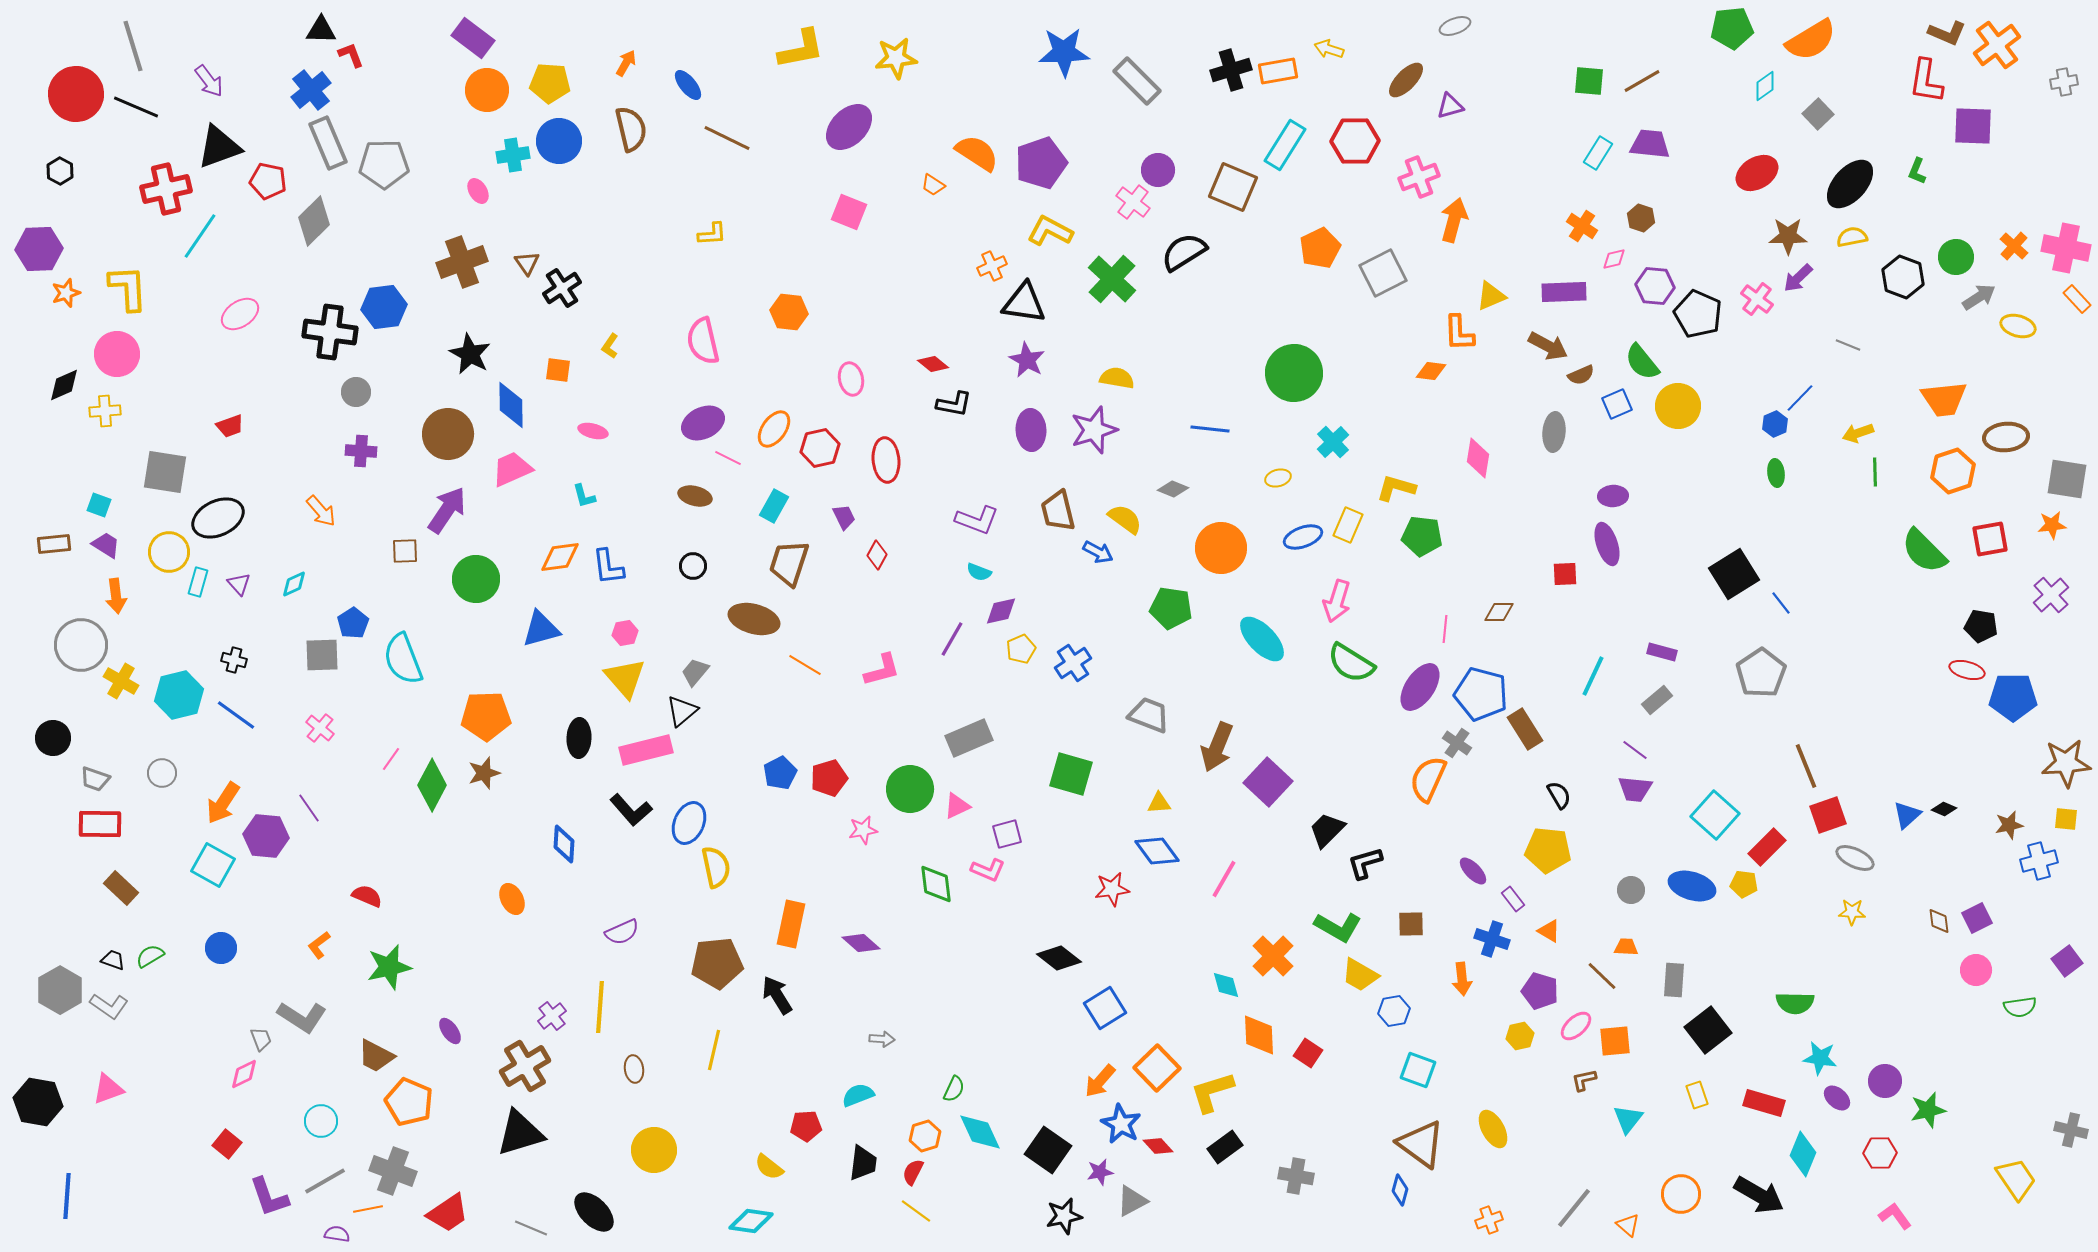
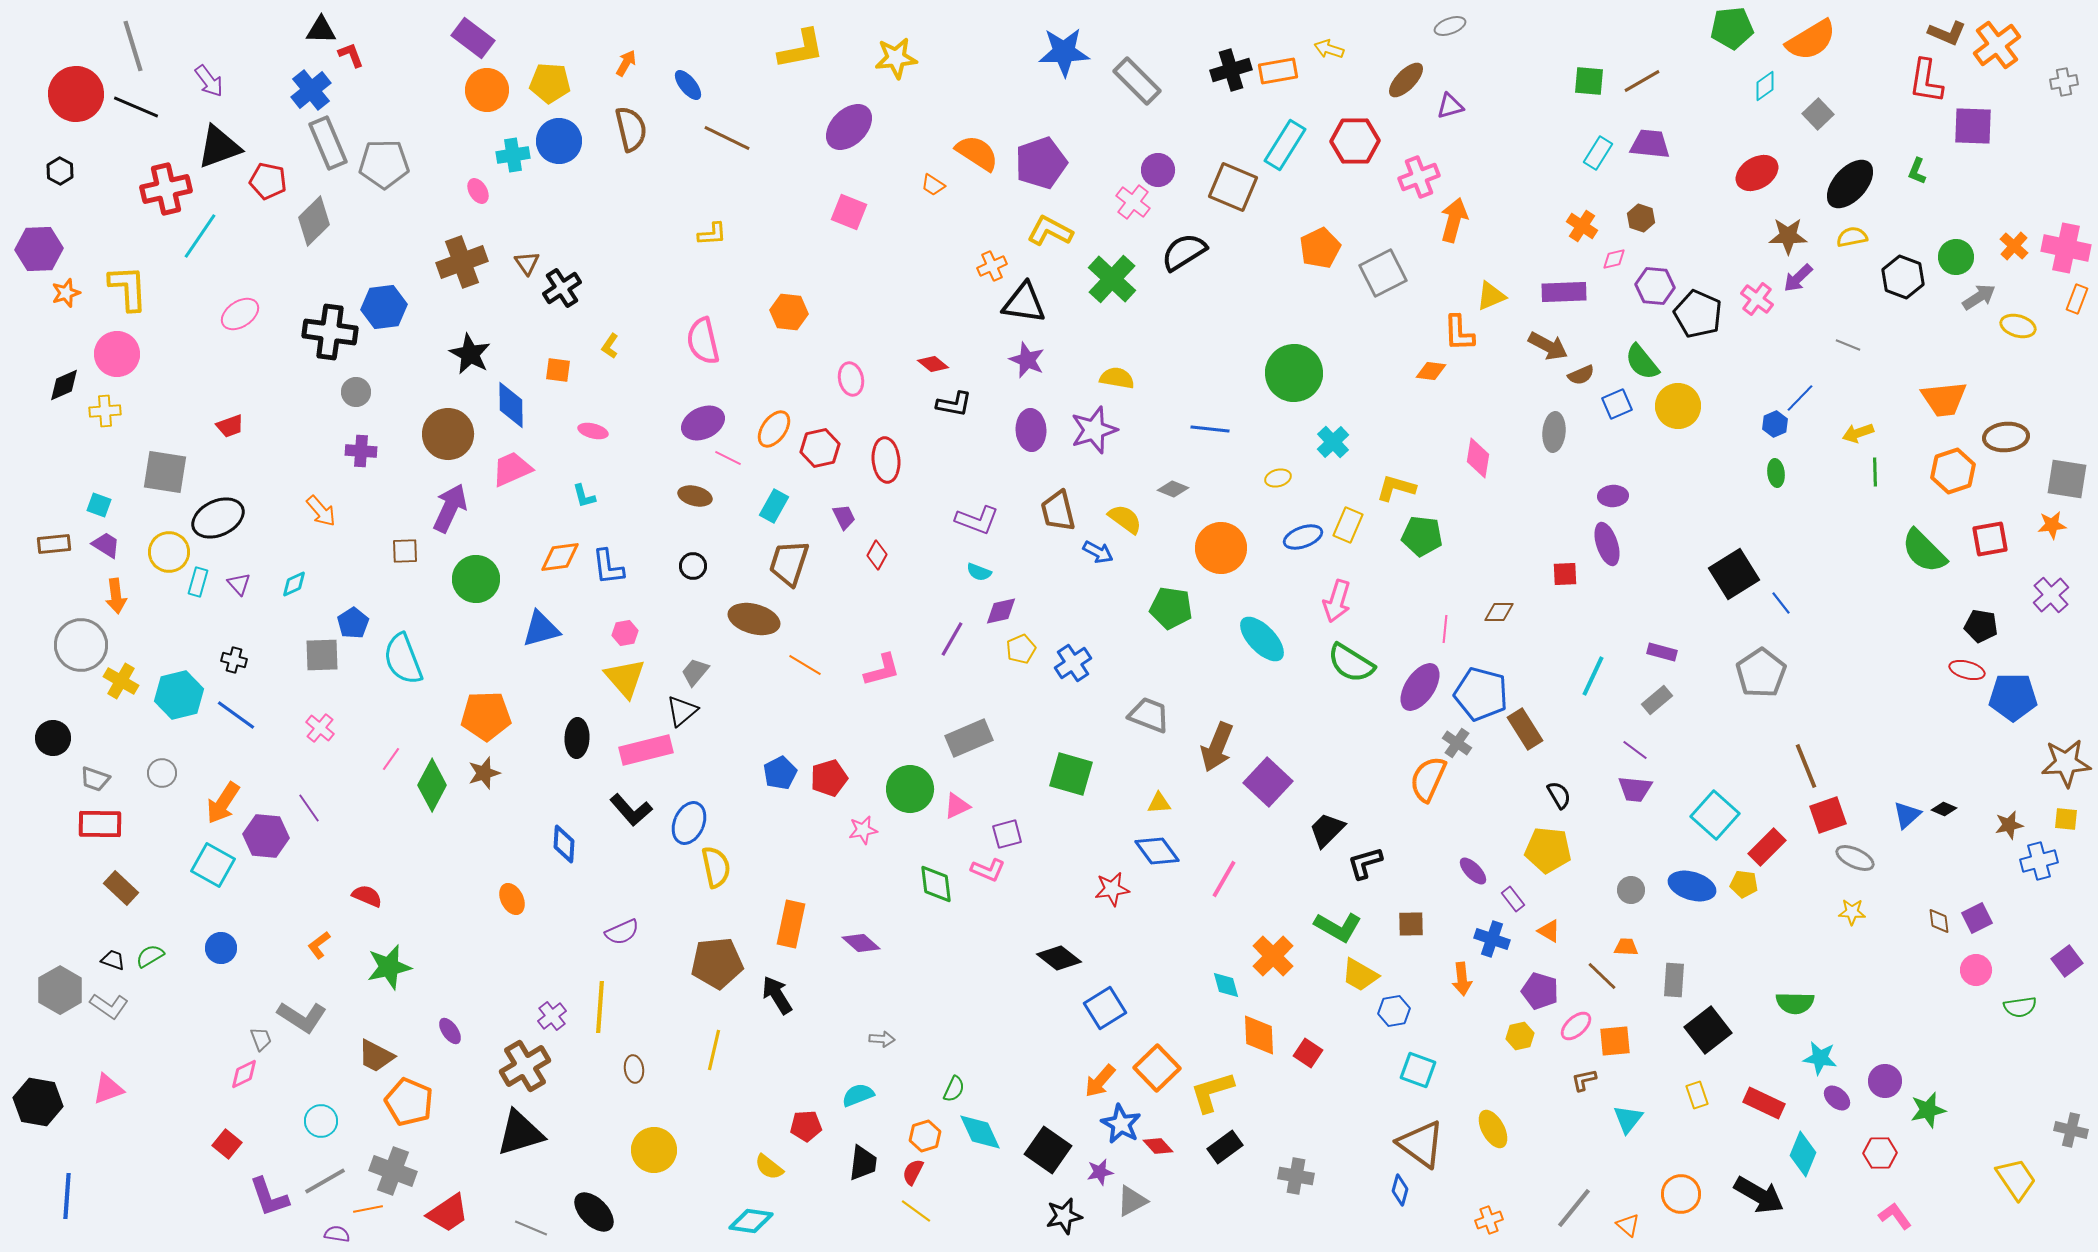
gray ellipse at (1455, 26): moved 5 px left
orange rectangle at (2077, 299): rotated 64 degrees clockwise
purple star at (1027, 360): rotated 6 degrees counterclockwise
purple arrow at (447, 510): moved 3 px right, 2 px up; rotated 9 degrees counterclockwise
black ellipse at (579, 738): moved 2 px left
red rectangle at (1764, 1103): rotated 9 degrees clockwise
